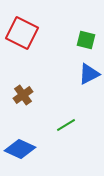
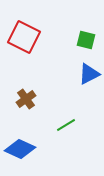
red square: moved 2 px right, 4 px down
brown cross: moved 3 px right, 4 px down
